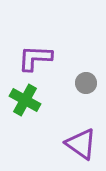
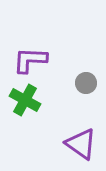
purple L-shape: moved 5 px left, 2 px down
